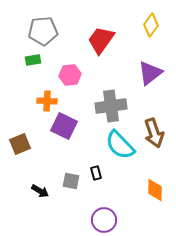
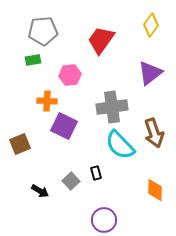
gray cross: moved 1 px right, 1 px down
gray square: rotated 36 degrees clockwise
